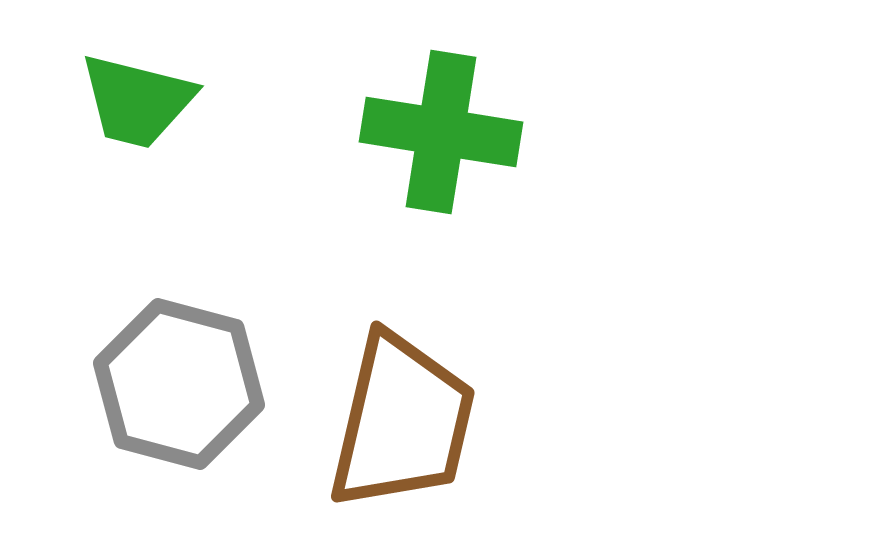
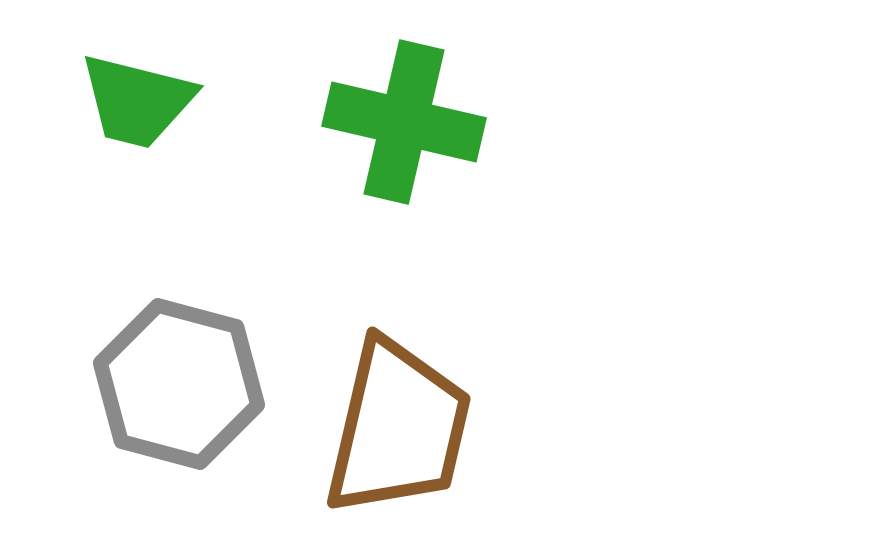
green cross: moved 37 px left, 10 px up; rotated 4 degrees clockwise
brown trapezoid: moved 4 px left, 6 px down
